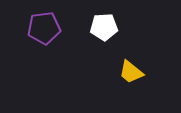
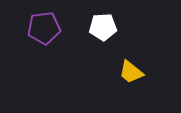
white pentagon: moved 1 px left
